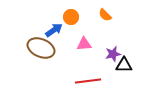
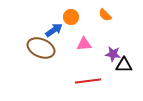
purple star: rotated 21 degrees clockwise
